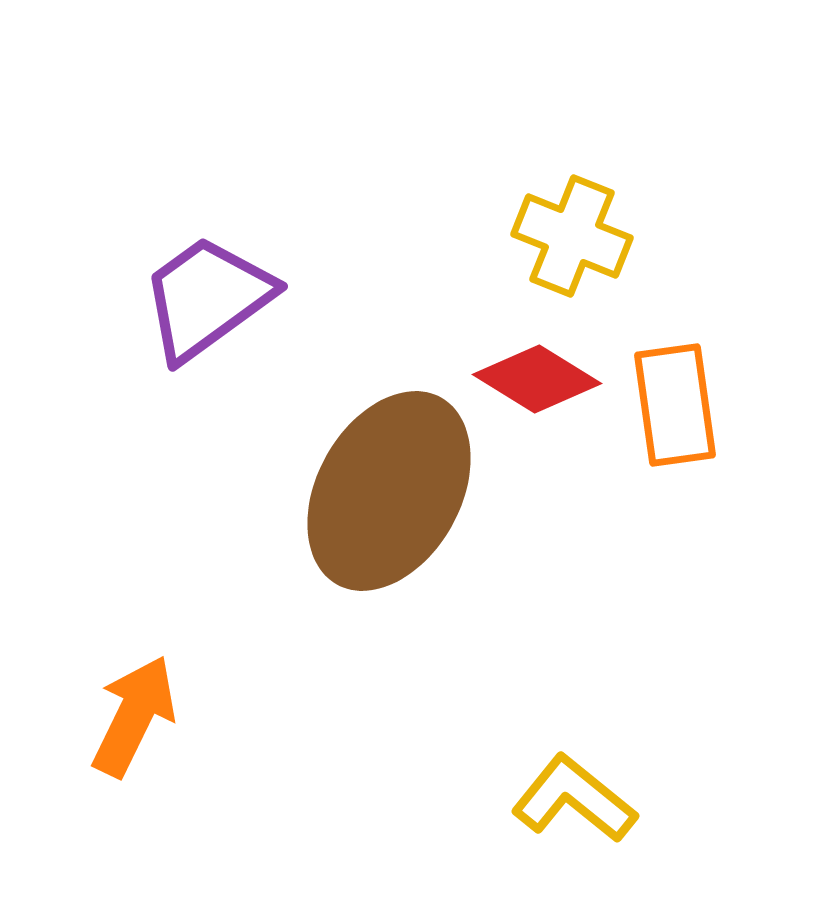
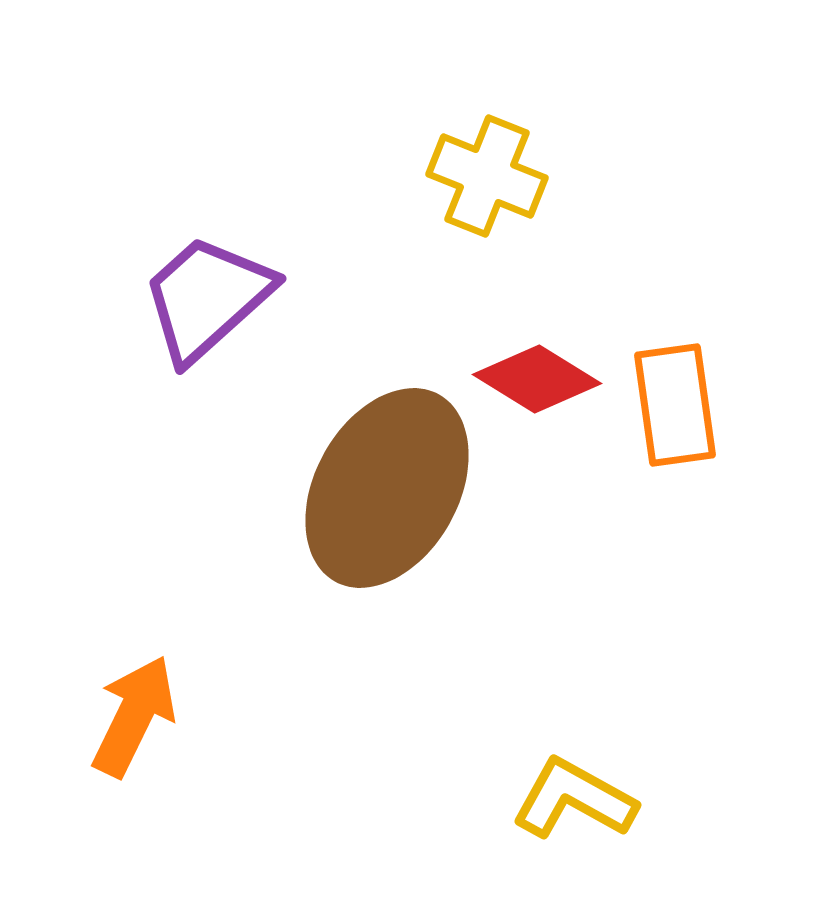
yellow cross: moved 85 px left, 60 px up
purple trapezoid: rotated 6 degrees counterclockwise
brown ellipse: moved 2 px left, 3 px up
yellow L-shape: rotated 10 degrees counterclockwise
